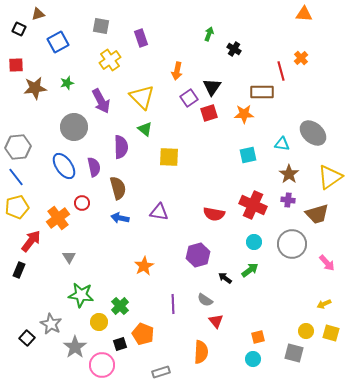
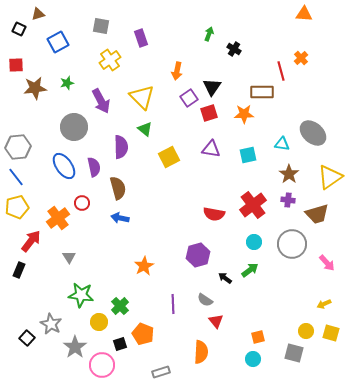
yellow square at (169, 157): rotated 30 degrees counterclockwise
red cross at (253, 205): rotated 28 degrees clockwise
purple triangle at (159, 212): moved 52 px right, 63 px up
